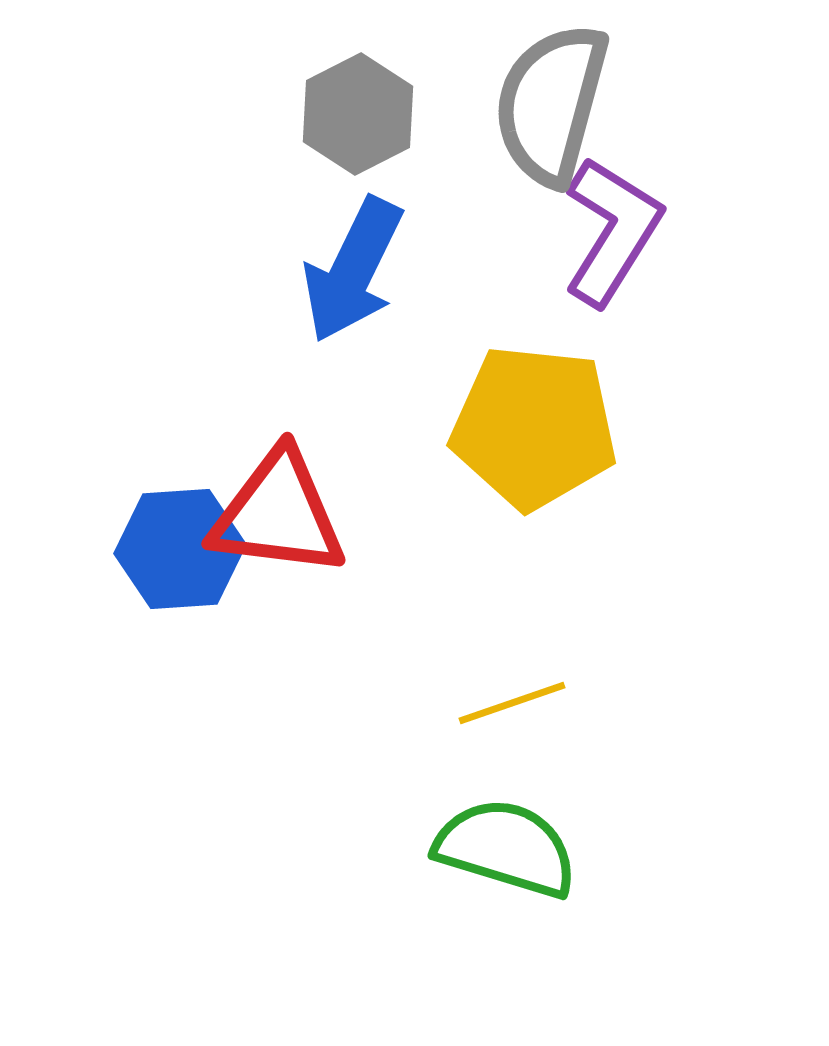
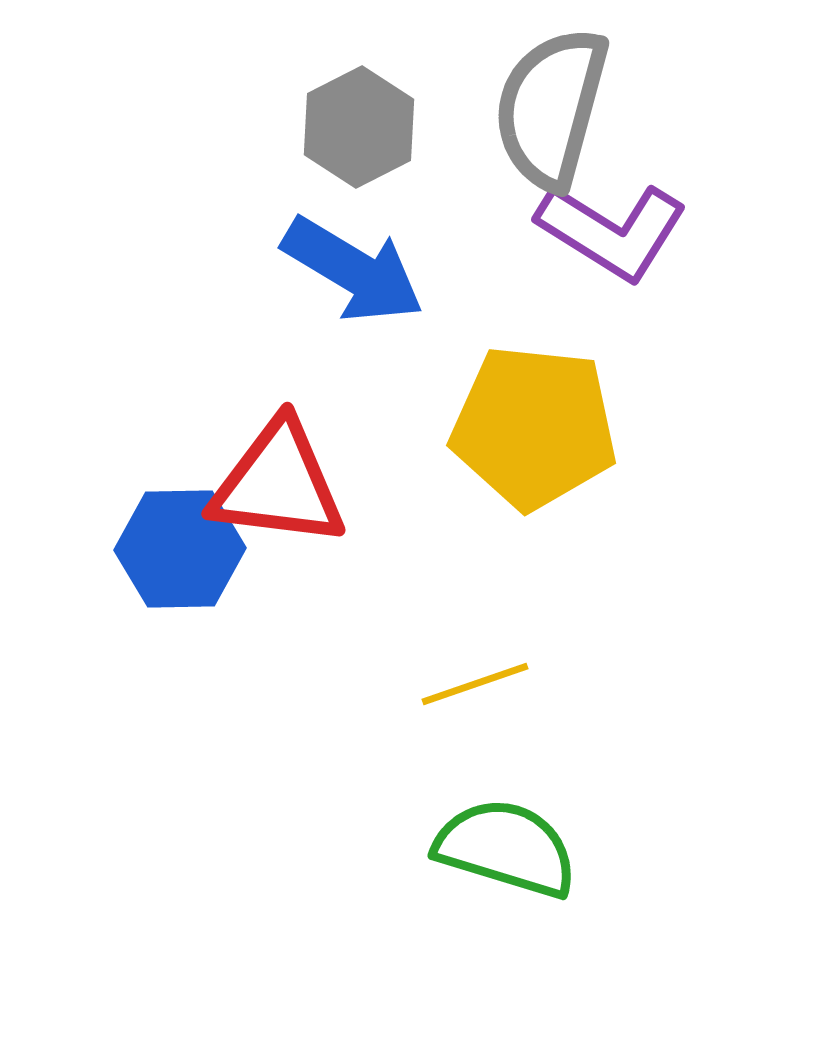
gray semicircle: moved 4 px down
gray hexagon: moved 1 px right, 13 px down
purple L-shape: rotated 90 degrees clockwise
blue arrow: rotated 85 degrees counterclockwise
red triangle: moved 30 px up
blue hexagon: rotated 3 degrees clockwise
yellow line: moved 37 px left, 19 px up
